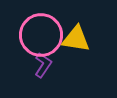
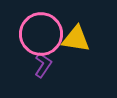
pink circle: moved 1 px up
